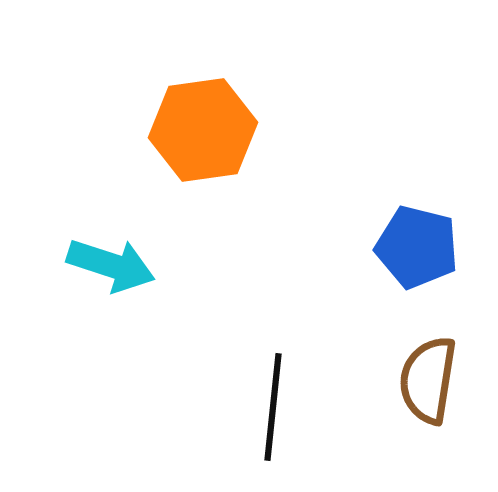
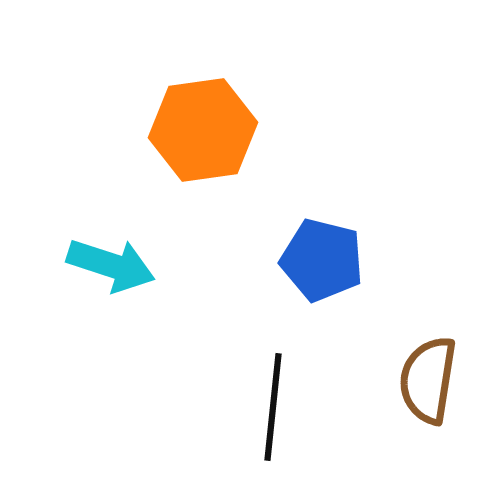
blue pentagon: moved 95 px left, 13 px down
